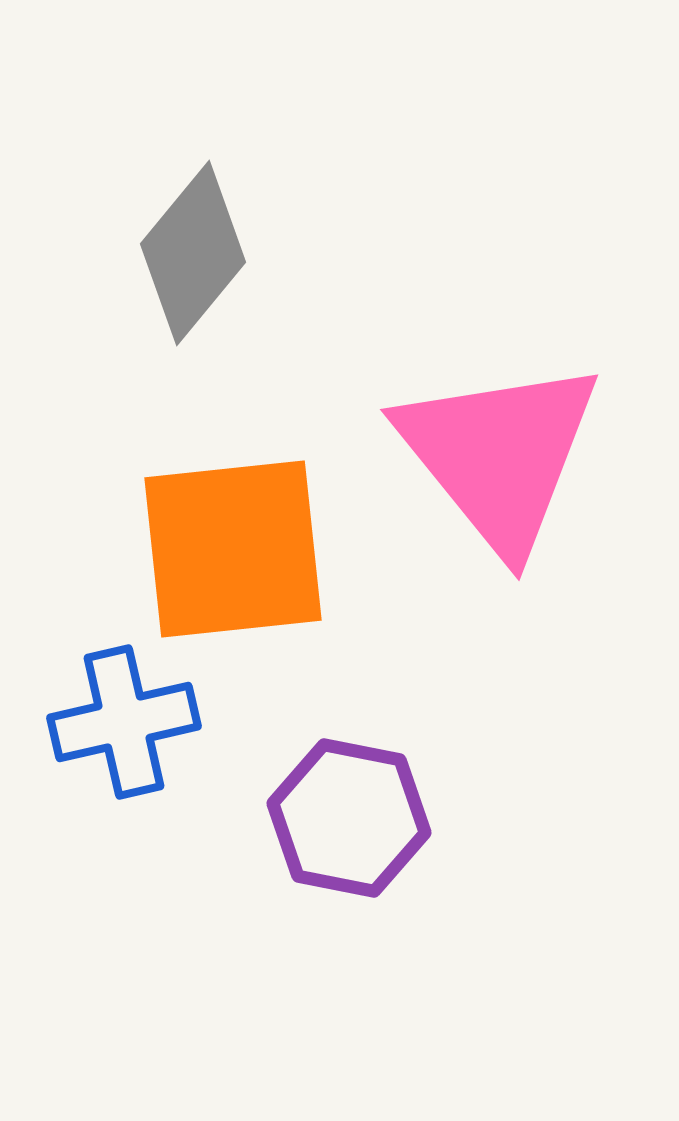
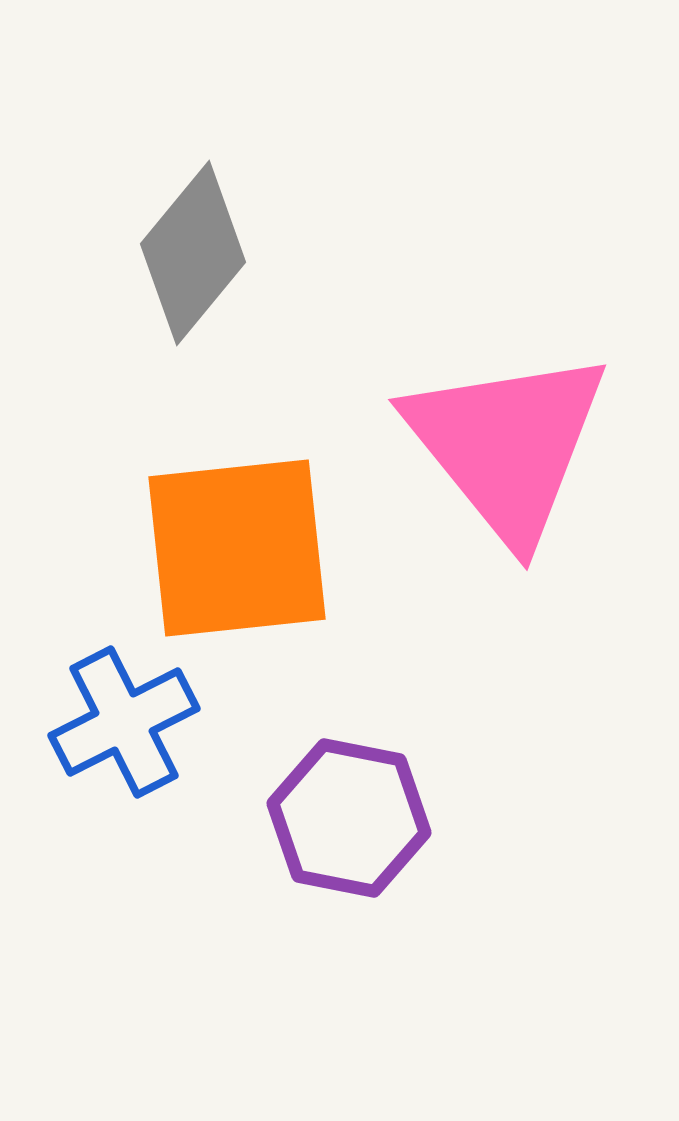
pink triangle: moved 8 px right, 10 px up
orange square: moved 4 px right, 1 px up
blue cross: rotated 14 degrees counterclockwise
